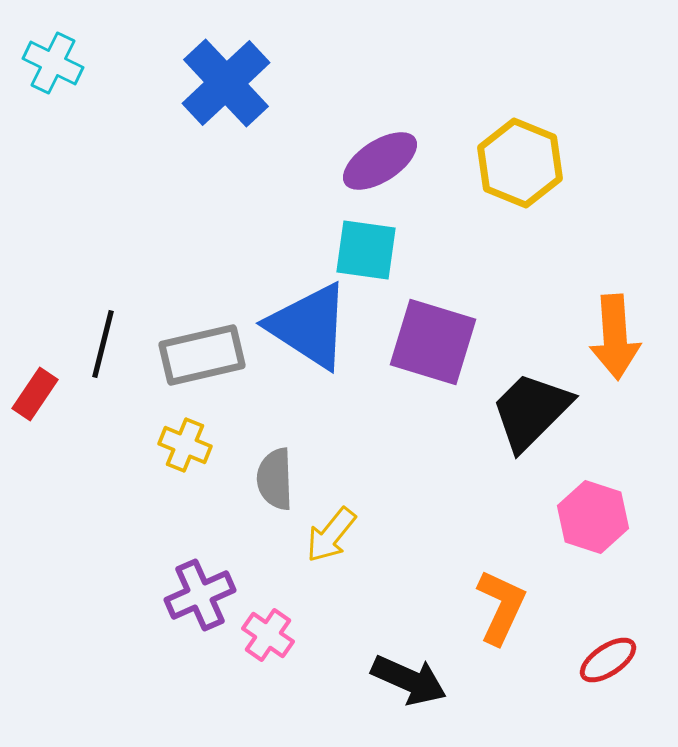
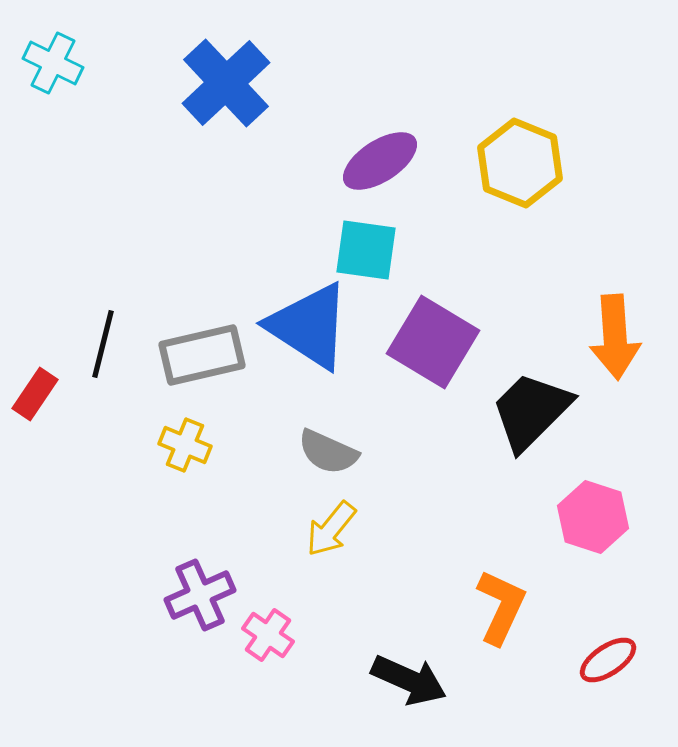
purple square: rotated 14 degrees clockwise
gray semicircle: moved 53 px right, 27 px up; rotated 64 degrees counterclockwise
yellow arrow: moved 6 px up
